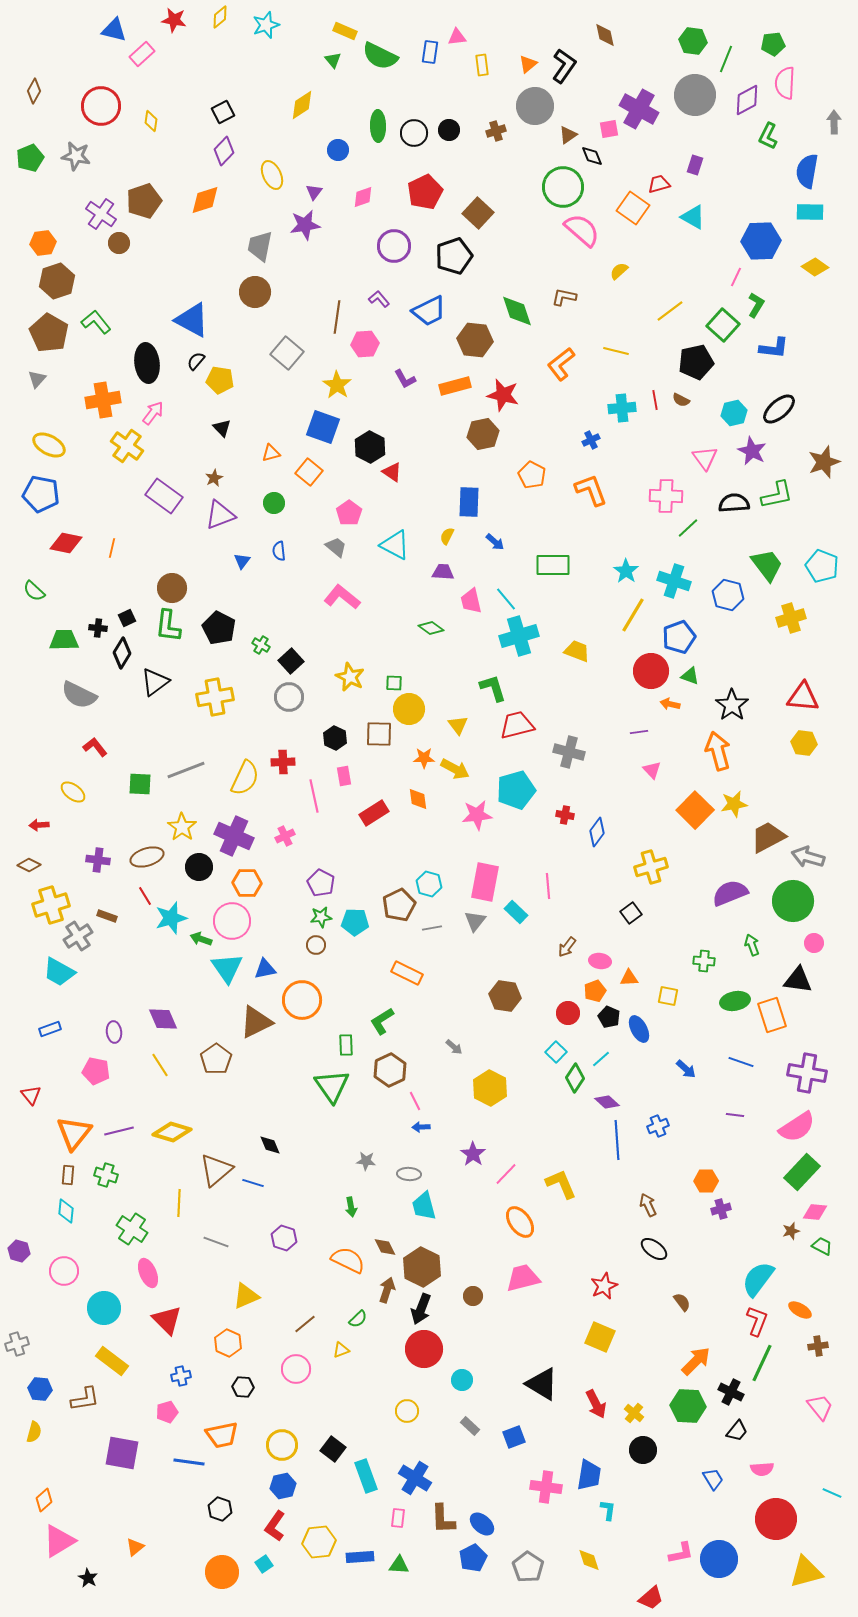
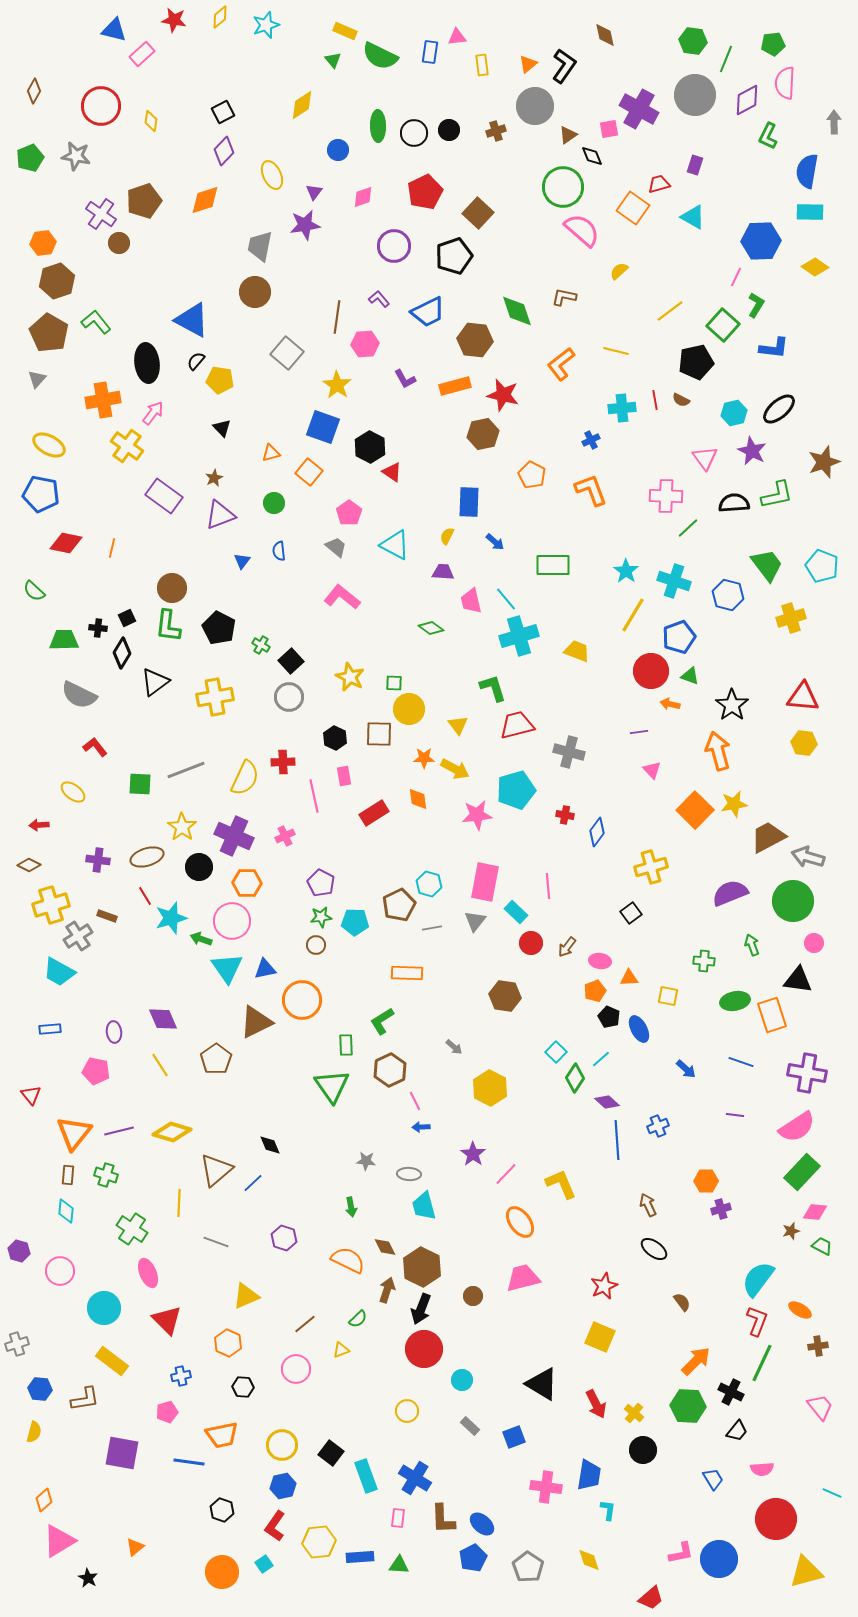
blue trapezoid at (429, 311): moved 1 px left, 1 px down
orange rectangle at (407, 973): rotated 24 degrees counterclockwise
red circle at (568, 1013): moved 37 px left, 70 px up
blue rectangle at (50, 1029): rotated 15 degrees clockwise
blue line at (253, 1183): rotated 60 degrees counterclockwise
pink circle at (64, 1271): moved 4 px left
black square at (333, 1449): moved 2 px left, 4 px down
black hexagon at (220, 1509): moved 2 px right, 1 px down
